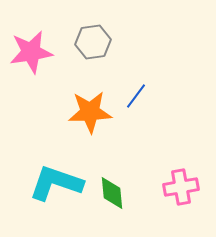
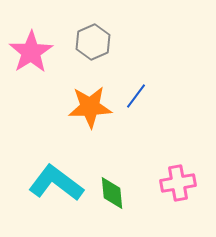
gray hexagon: rotated 16 degrees counterclockwise
pink star: rotated 24 degrees counterclockwise
orange star: moved 5 px up
cyan L-shape: rotated 18 degrees clockwise
pink cross: moved 3 px left, 4 px up
